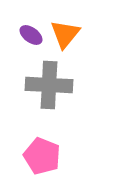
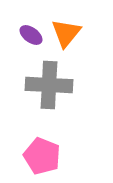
orange triangle: moved 1 px right, 1 px up
